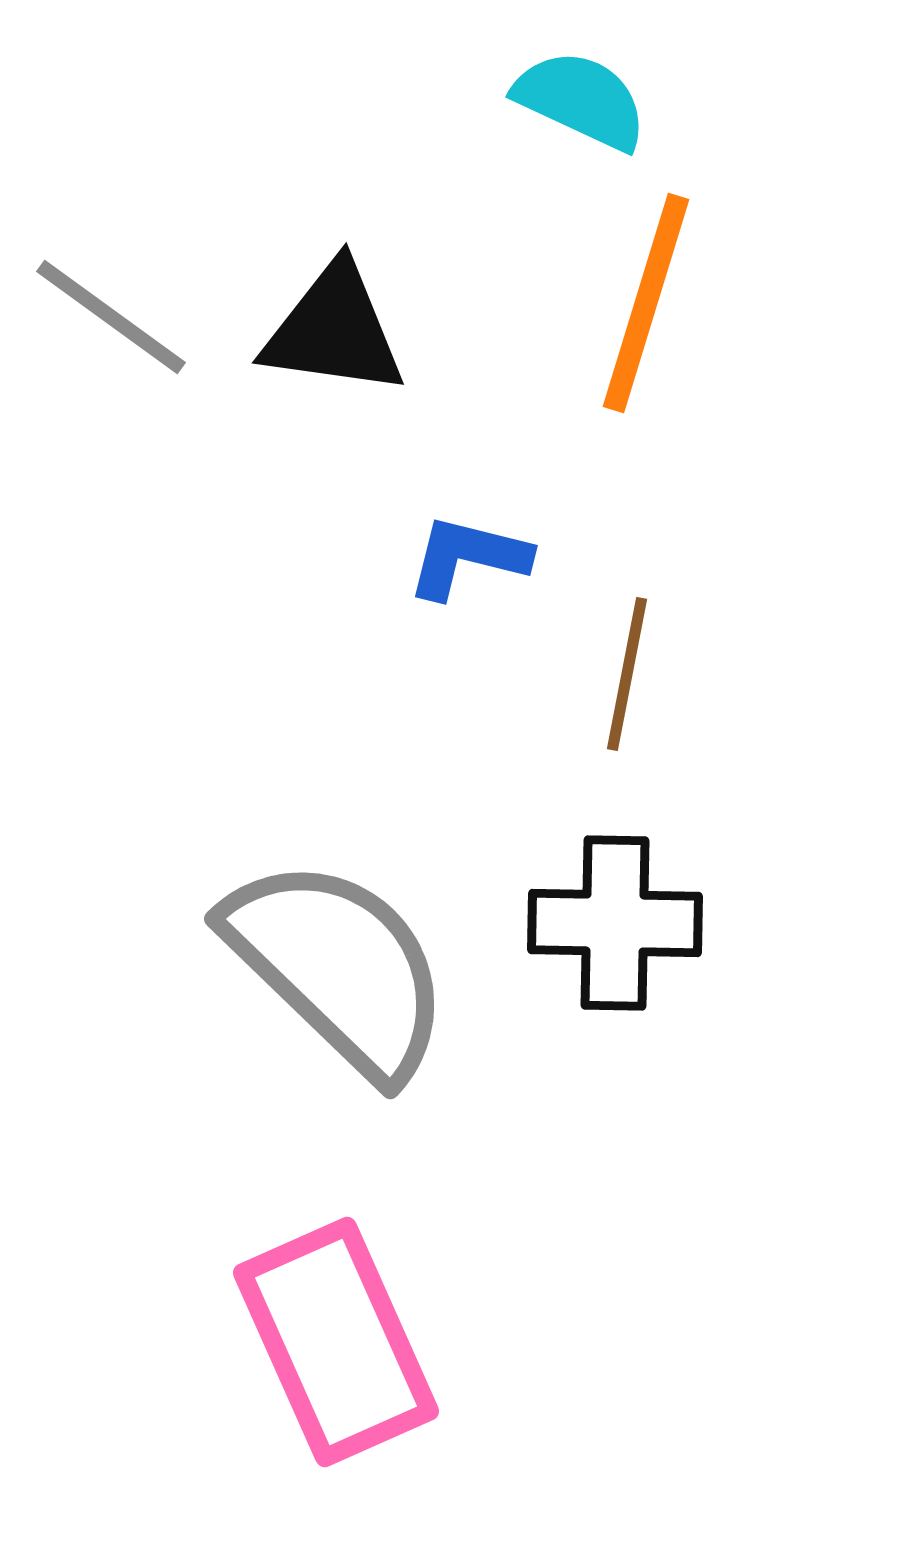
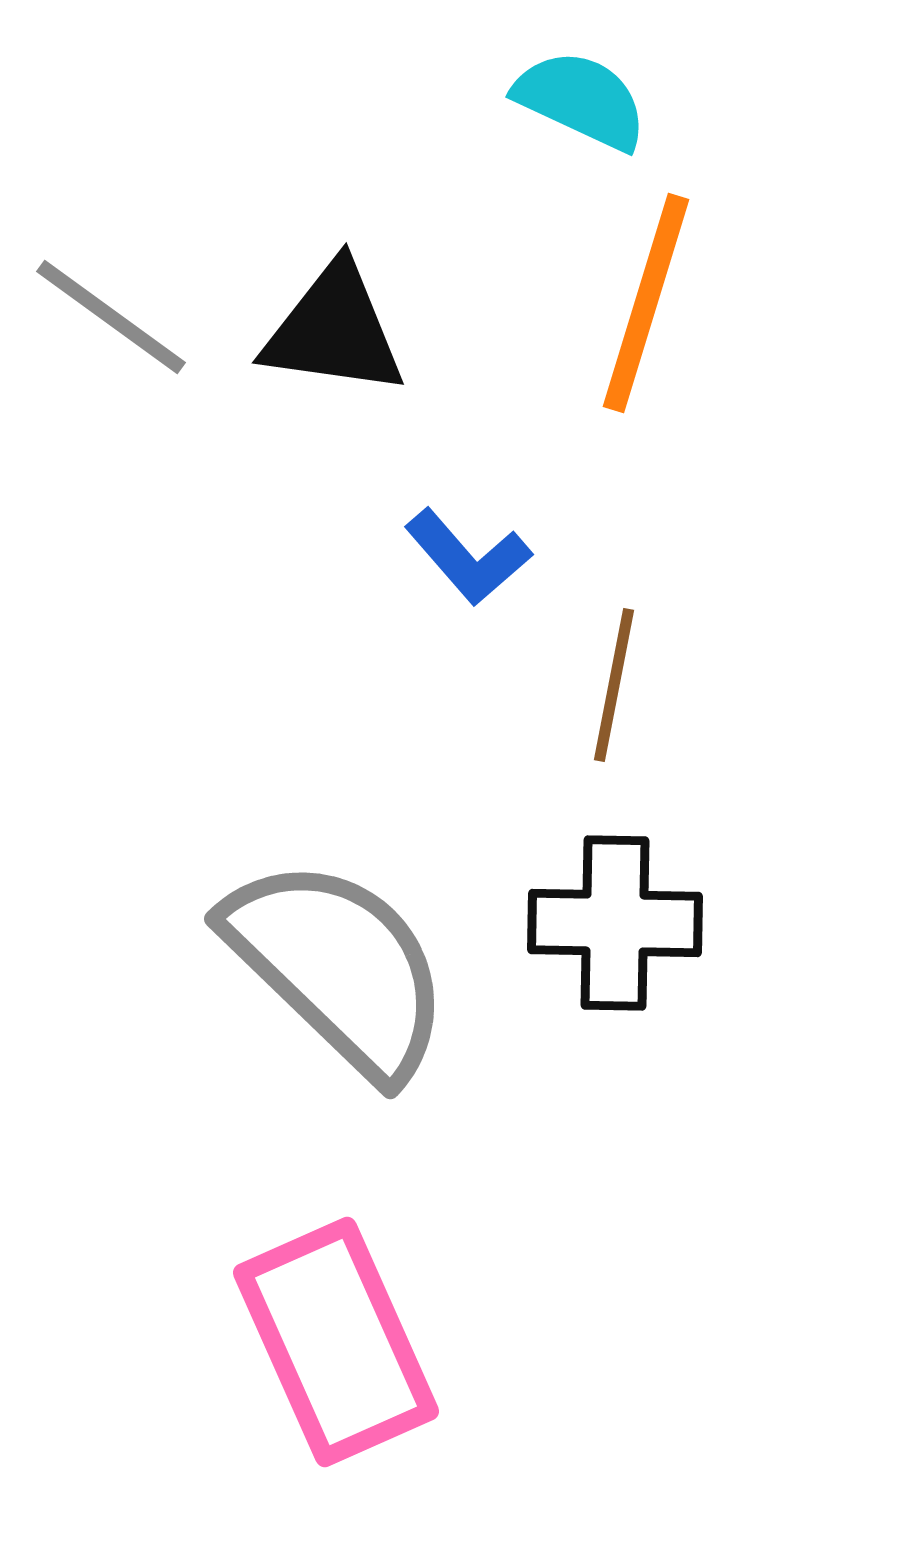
blue L-shape: rotated 145 degrees counterclockwise
brown line: moved 13 px left, 11 px down
